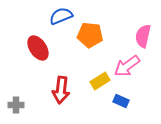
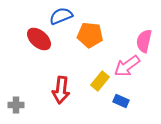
pink semicircle: moved 1 px right, 5 px down
red ellipse: moved 1 px right, 9 px up; rotated 15 degrees counterclockwise
yellow rectangle: rotated 18 degrees counterclockwise
